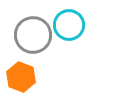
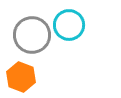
gray circle: moved 1 px left
